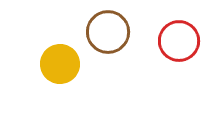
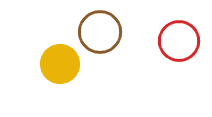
brown circle: moved 8 px left
